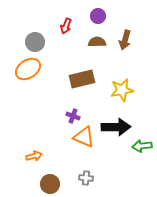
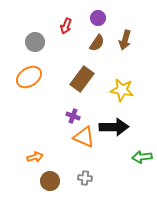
purple circle: moved 2 px down
brown semicircle: moved 1 px down; rotated 126 degrees clockwise
orange ellipse: moved 1 px right, 8 px down
brown rectangle: rotated 40 degrees counterclockwise
yellow star: rotated 20 degrees clockwise
black arrow: moved 2 px left
green arrow: moved 11 px down
orange arrow: moved 1 px right, 1 px down
gray cross: moved 1 px left
brown circle: moved 3 px up
